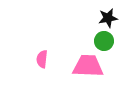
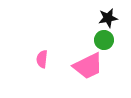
green circle: moved 1 px up
pink trapezoid: rotated 152 degrees clockwise
